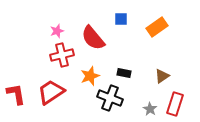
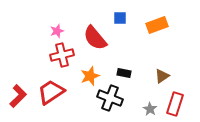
blue square: moved 1 px left, 1 px up
orange rectangle: moved 2 px up; rotated 15 degrees clockwise
red semicircle: moved 2 px right
red L-shape: moved 2 px right, 2 px down; rotated 55 degrees clockwise
